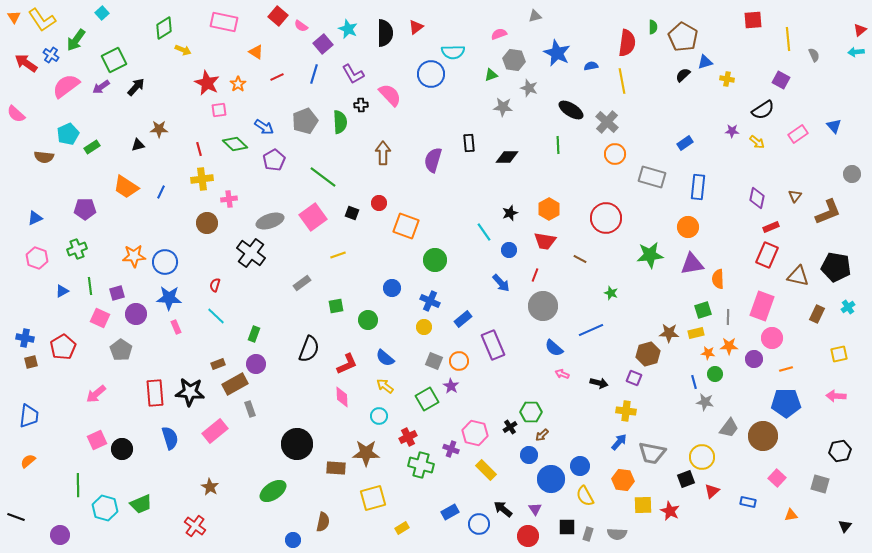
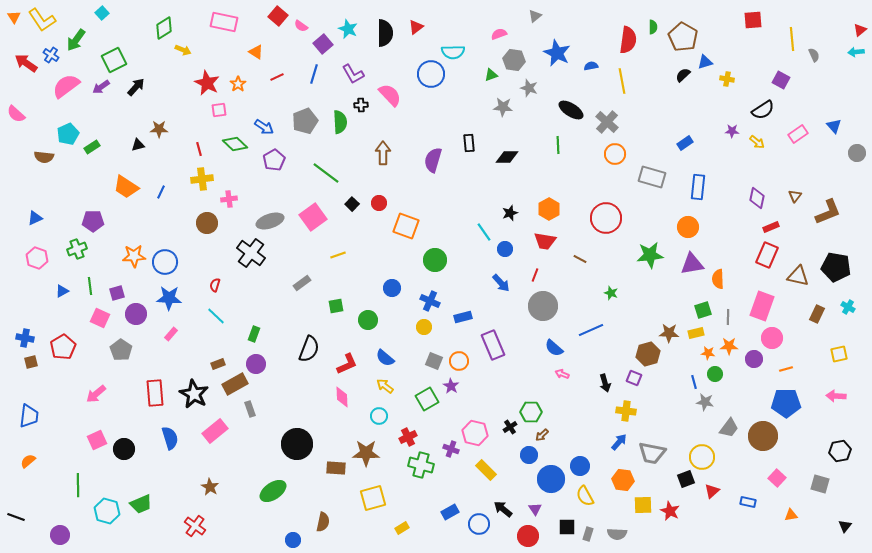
gray triangle at (535, 16): rotated 24 degrees counterclockwise
yellow line at (788, 39): moved 4 px right
red semicircle at (627, 43): moved 1 px right, 3 px up
gray circle at (852, 174): moved 5 px right, 21 px up
green line at (323, 177): moved 3 px right, 4 px up
purple pentagon at (85, 209): moved 8 px right, 12 px down
black square at (352, 213): moved 9 px up; rotated 24 degrees clockwise
blue circle at (509, 250): moved 4 px left, 1 px up
cyan cross at (848, 307): rotated 24 degrees counterclockwise
blue rectangle at (463, 319): moved 2 px up; rotated 24 degrees clockwise
pink rectangle at (176, 327): moved 5 px left, 7 px down; rotated 64 degrees clockwise
black arrow at (599, 383): moved 6 px right; rotated 60 degrees clockwise
black star at (190, 392): moved 4 px right, 2 px down; rotated 24 degrees clockwise
black circle at (122, 449): moved 2 px right
cyan hexagon at (105, 508): moved 2 px right, 3 px down
